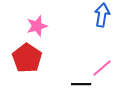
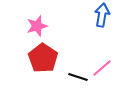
red pentagon: moved 16 px right
black line: moved 3 px left, 7 px up; rotated 18 degrees clockwise
